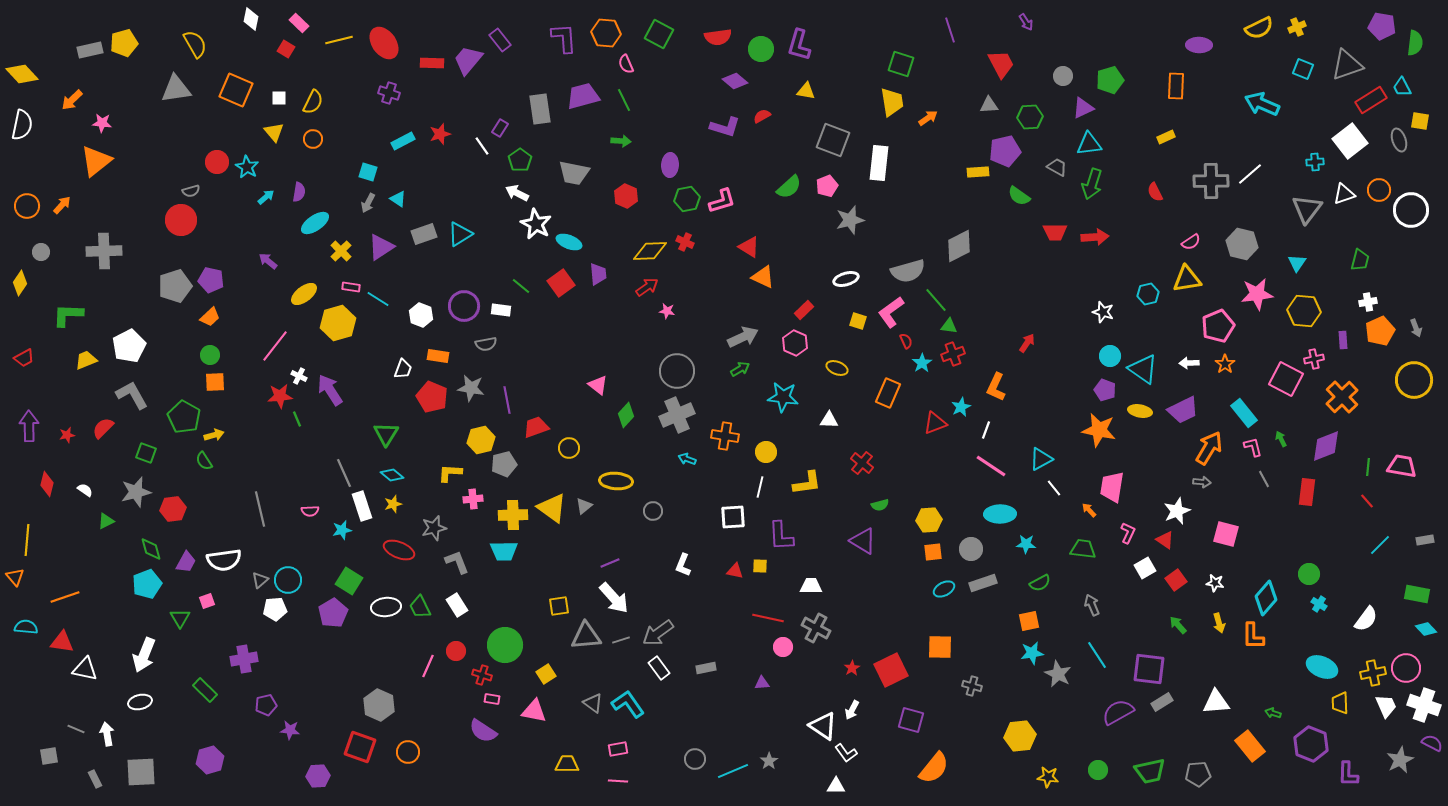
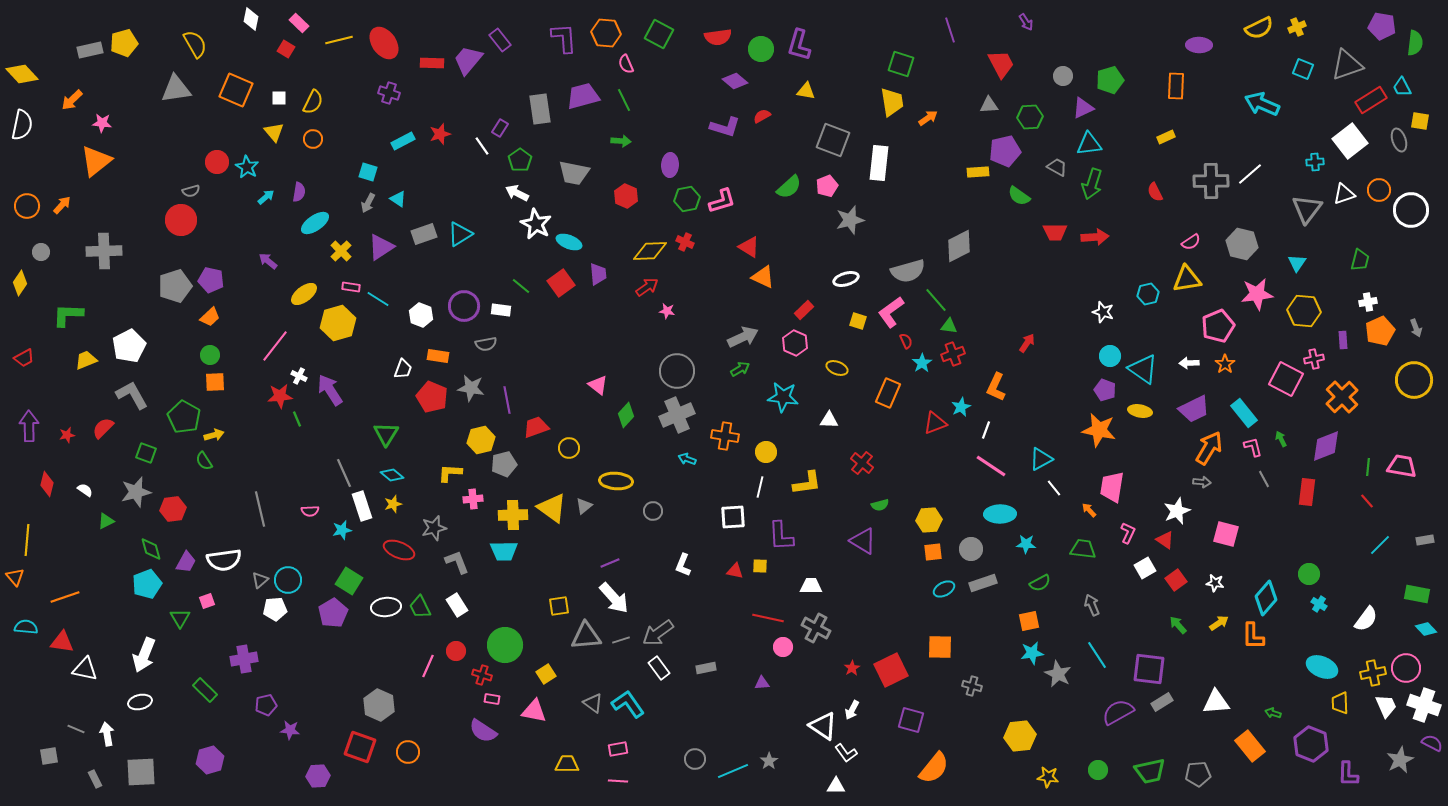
purple trapezoid at (1183, 410): moved 11 px right, 1 px up
yellow arrow at (1219, 623): rotated 108 degrees counterclockwise
